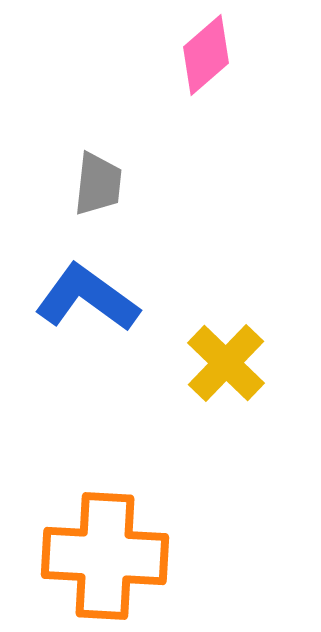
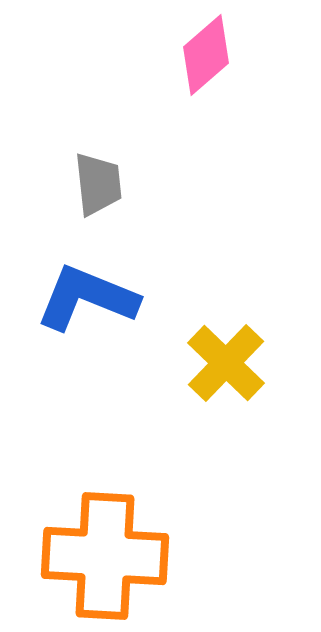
gray trapezoid: rotated 12 degrees counterclockwise
blue L-shape: rotated 14 degrees counterclockwise
